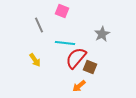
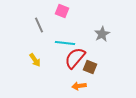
red semicircle: moved 1 px left
orange arrow: rotated 32 degrees clockwise
